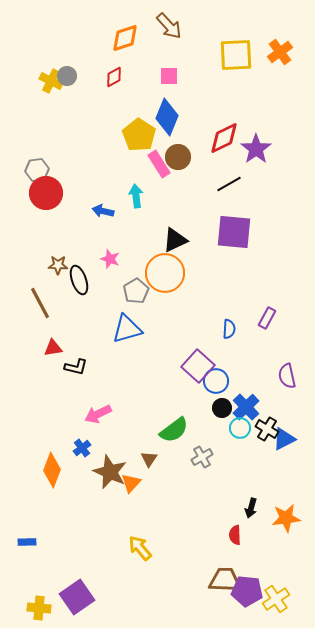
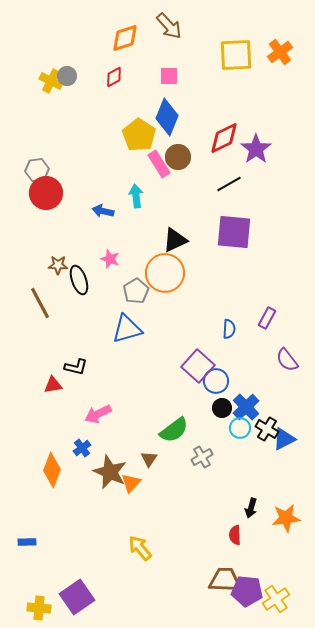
red triangle at (53, 348): moved 37 px down
purple semicircle at (287, 376): moved 16 px up; rotated 25 degrees counterclockwise
